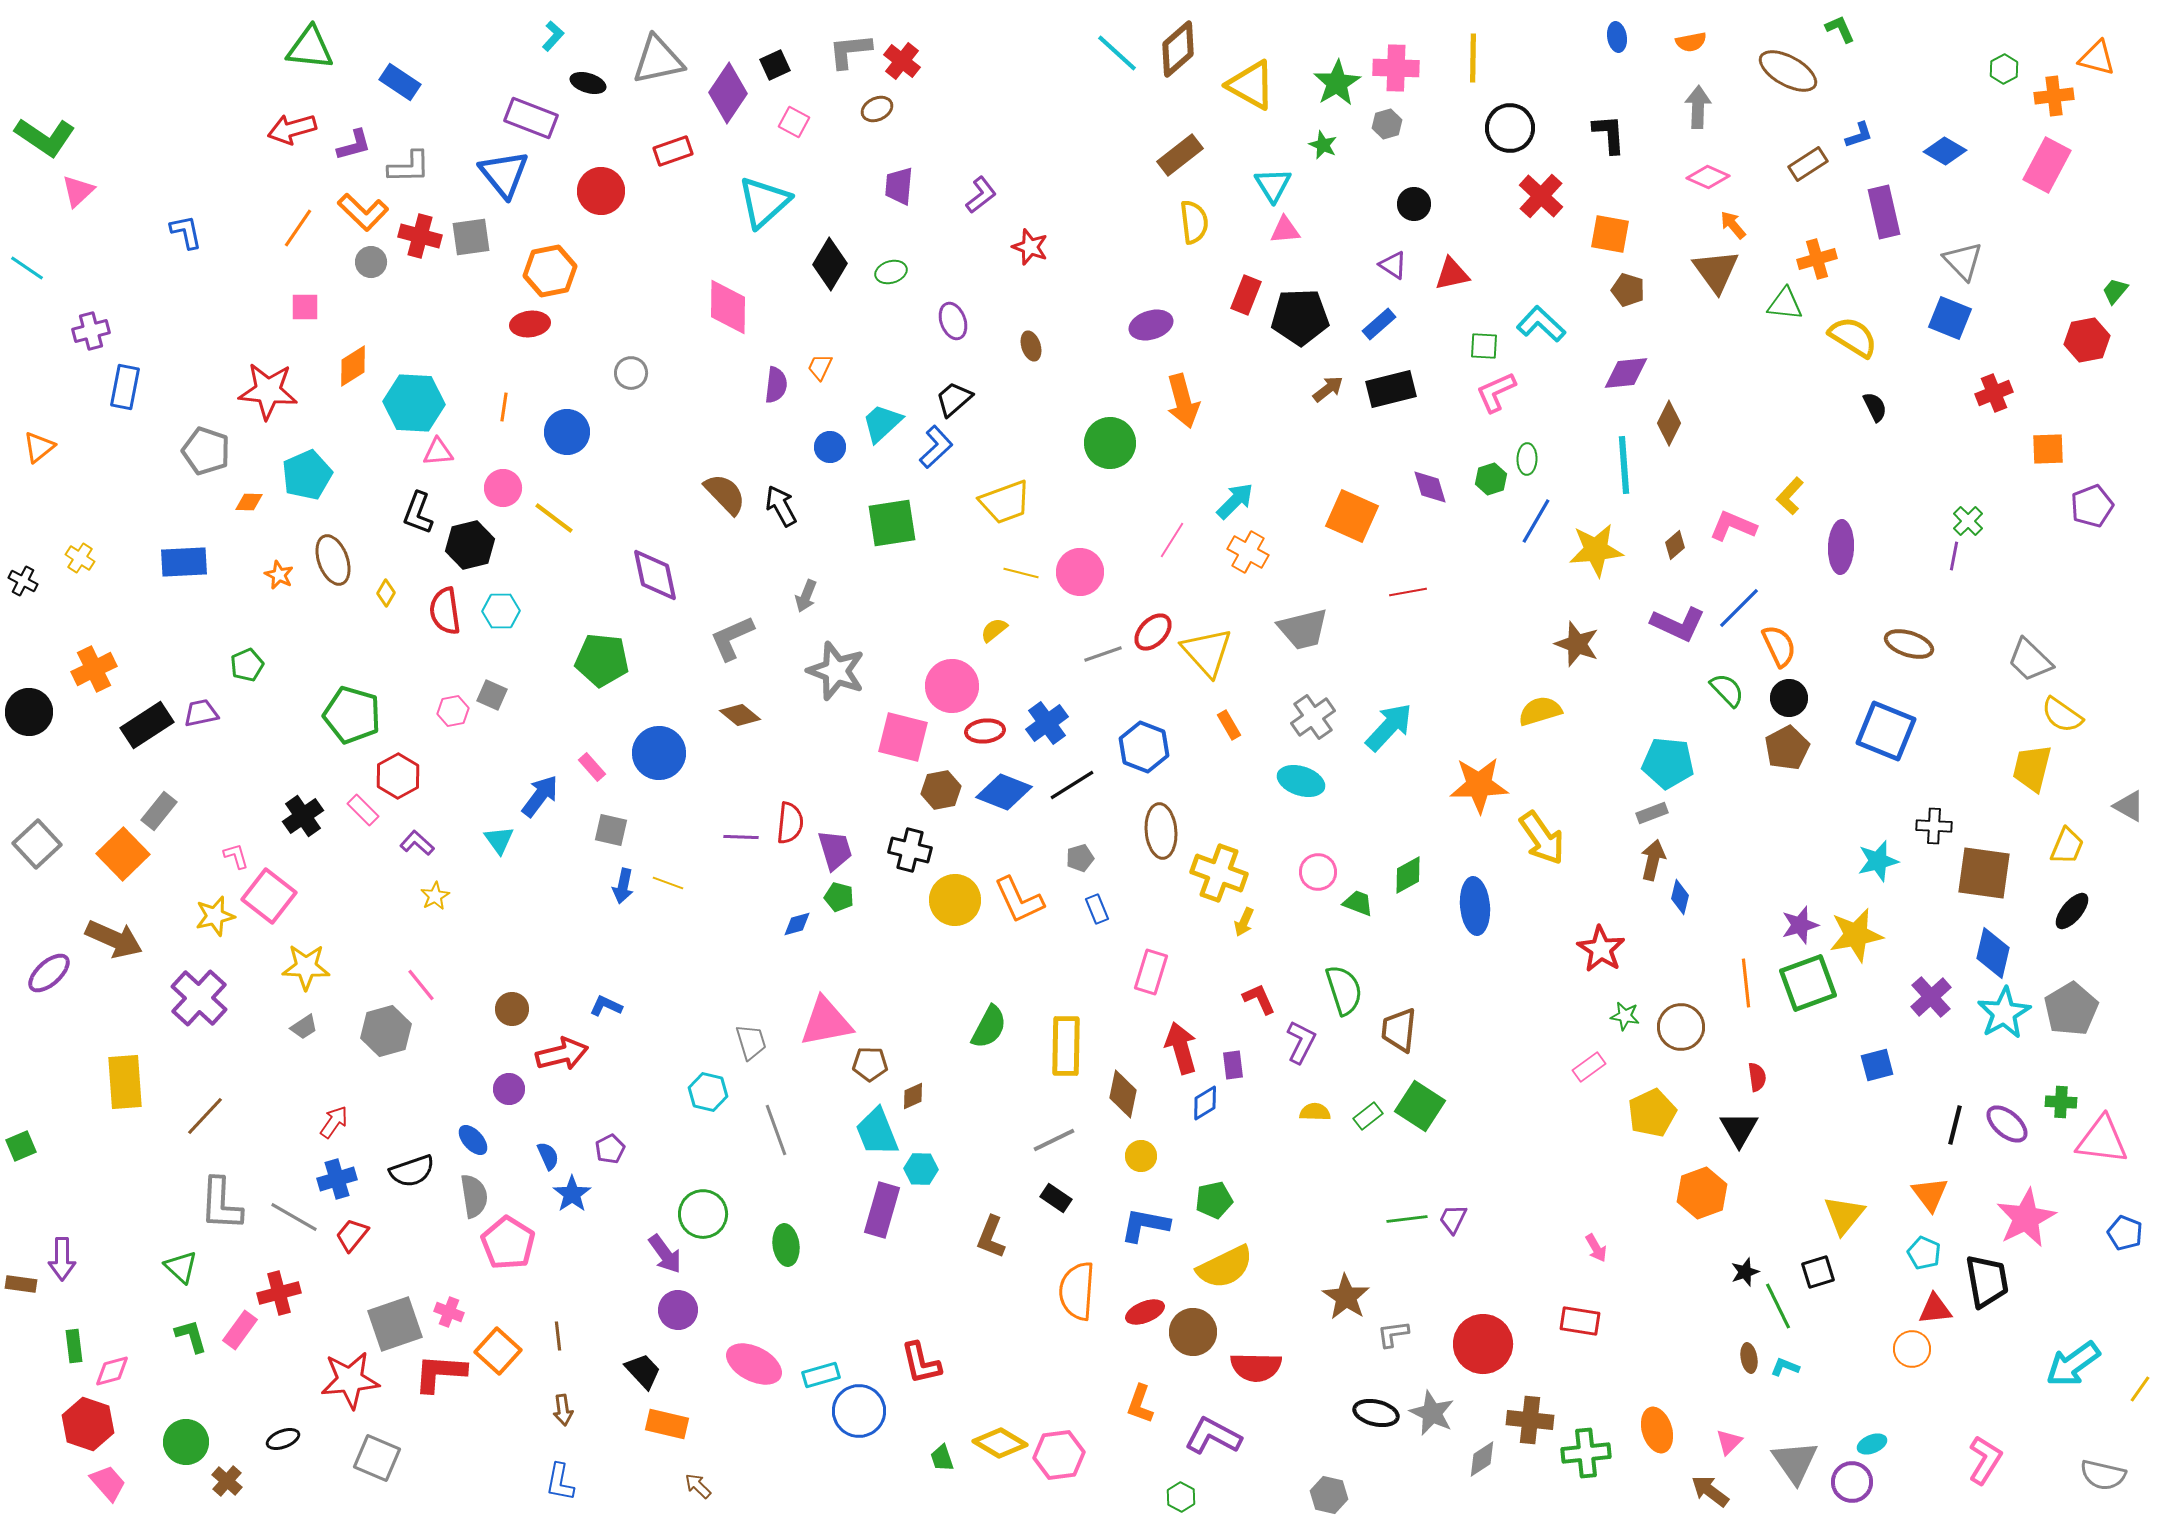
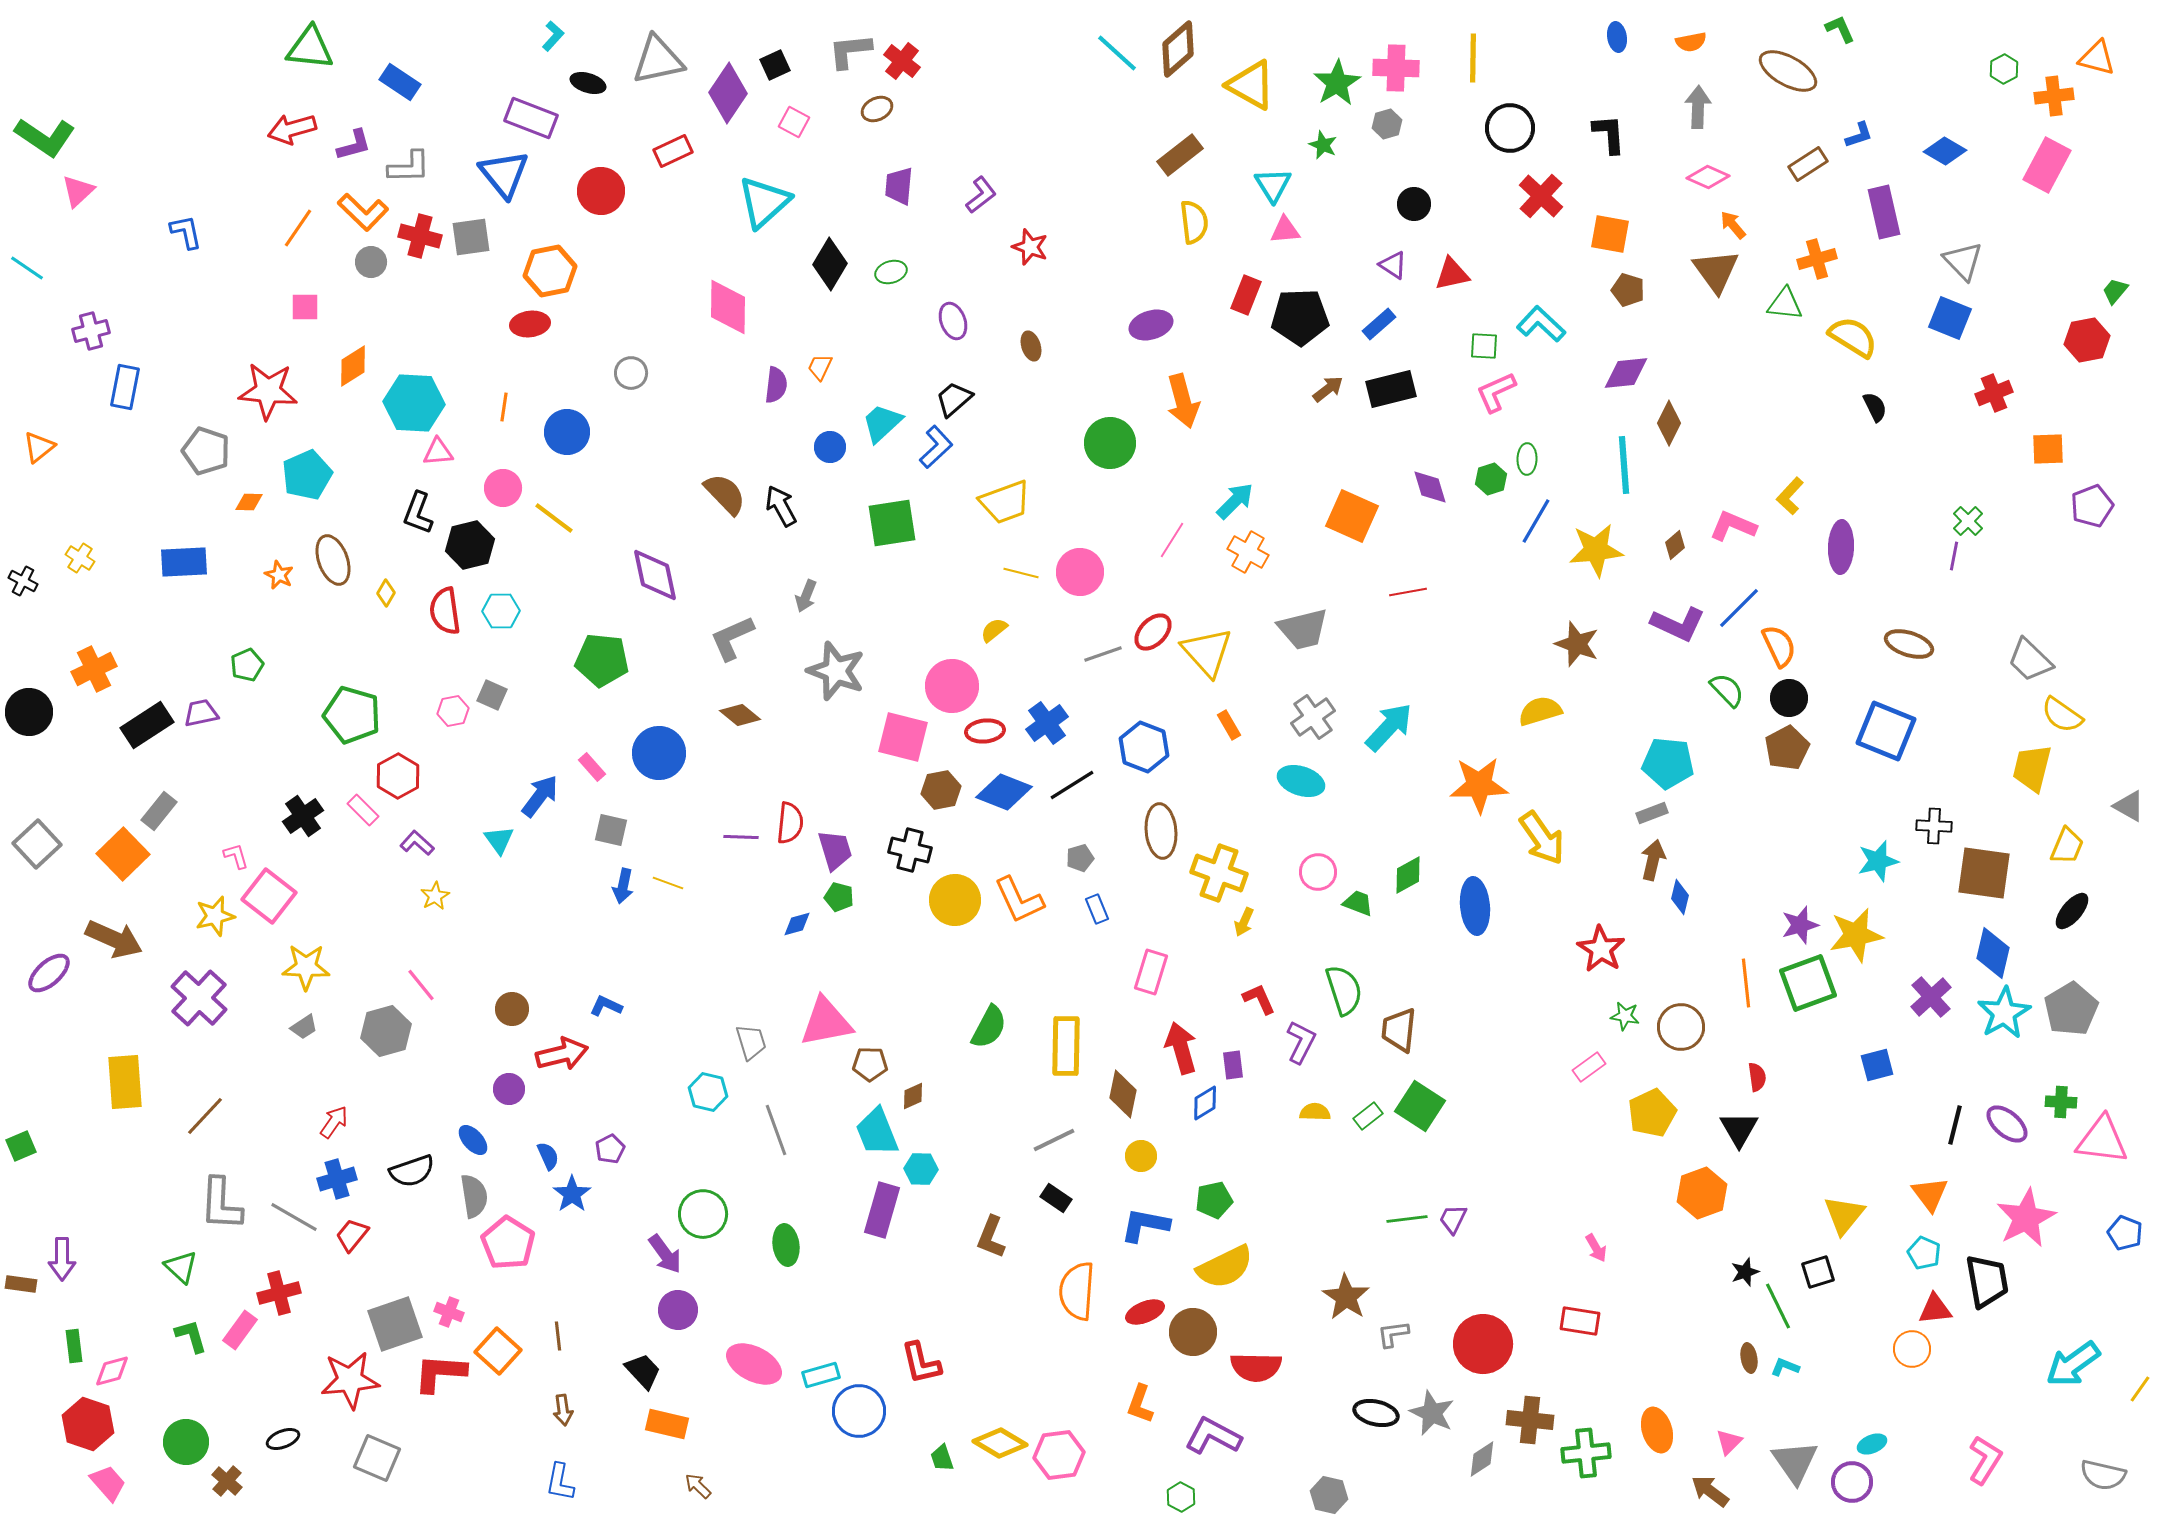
red rectangle at (673, 151): rotated 6 degrees counterclockwise
